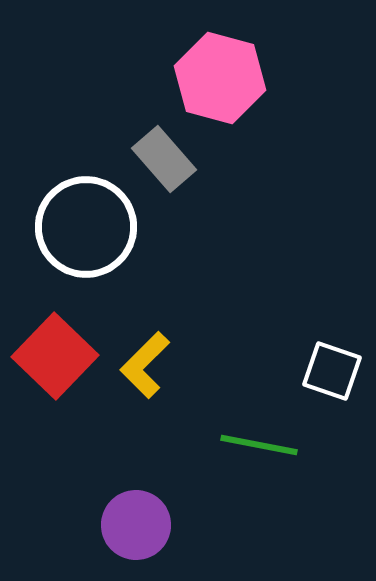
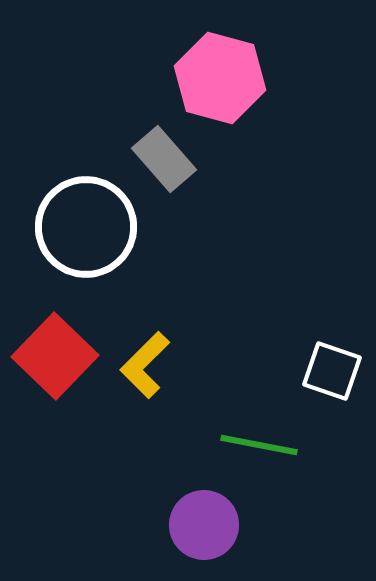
purple circle: moved 68 px right
